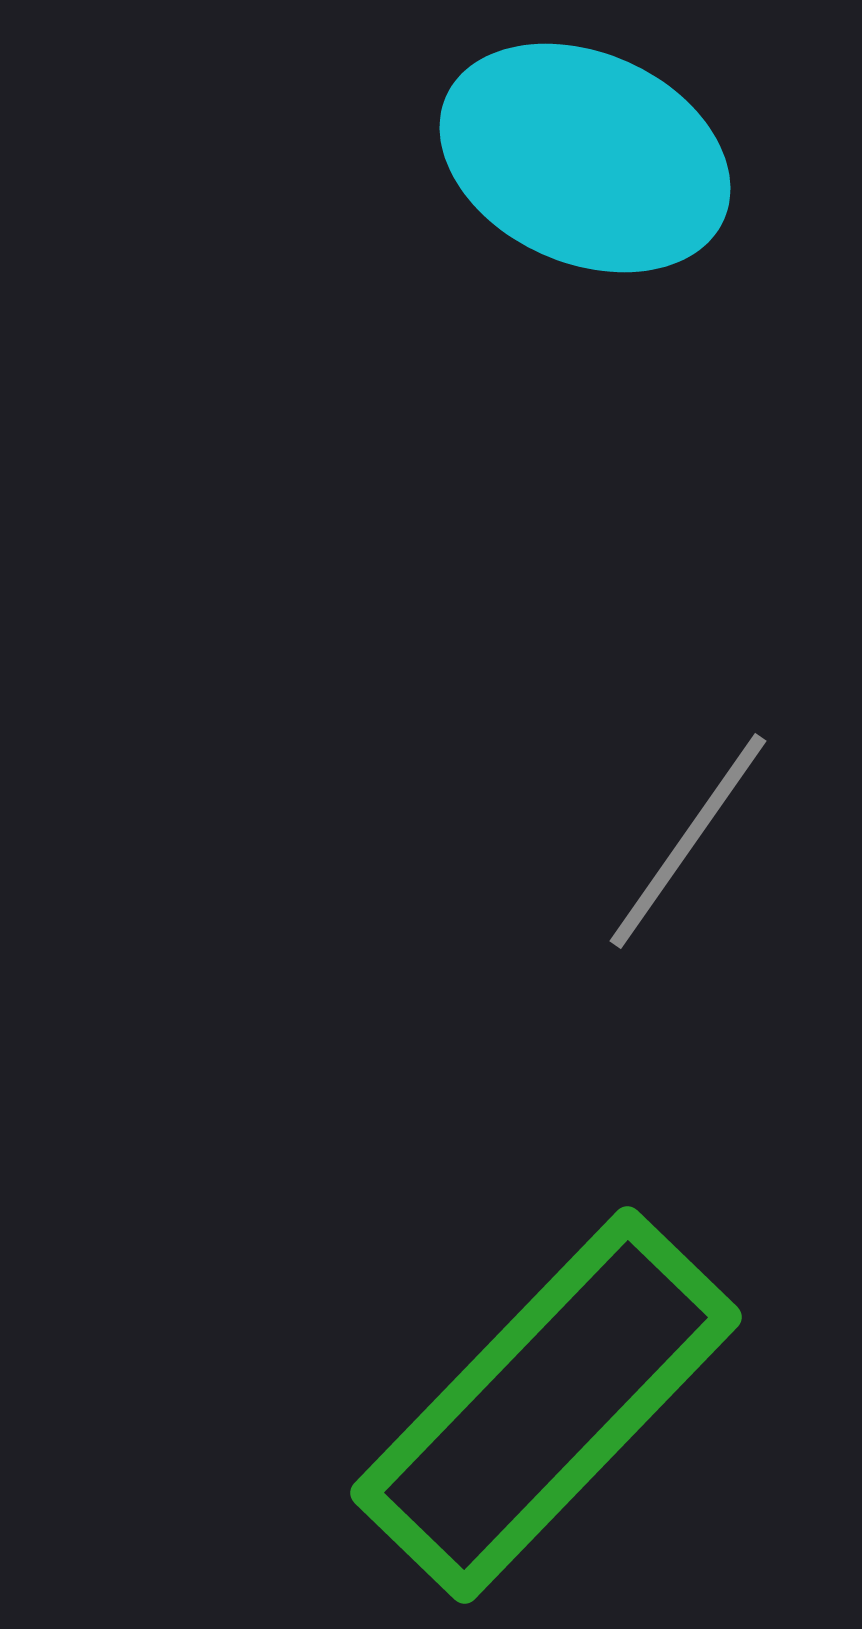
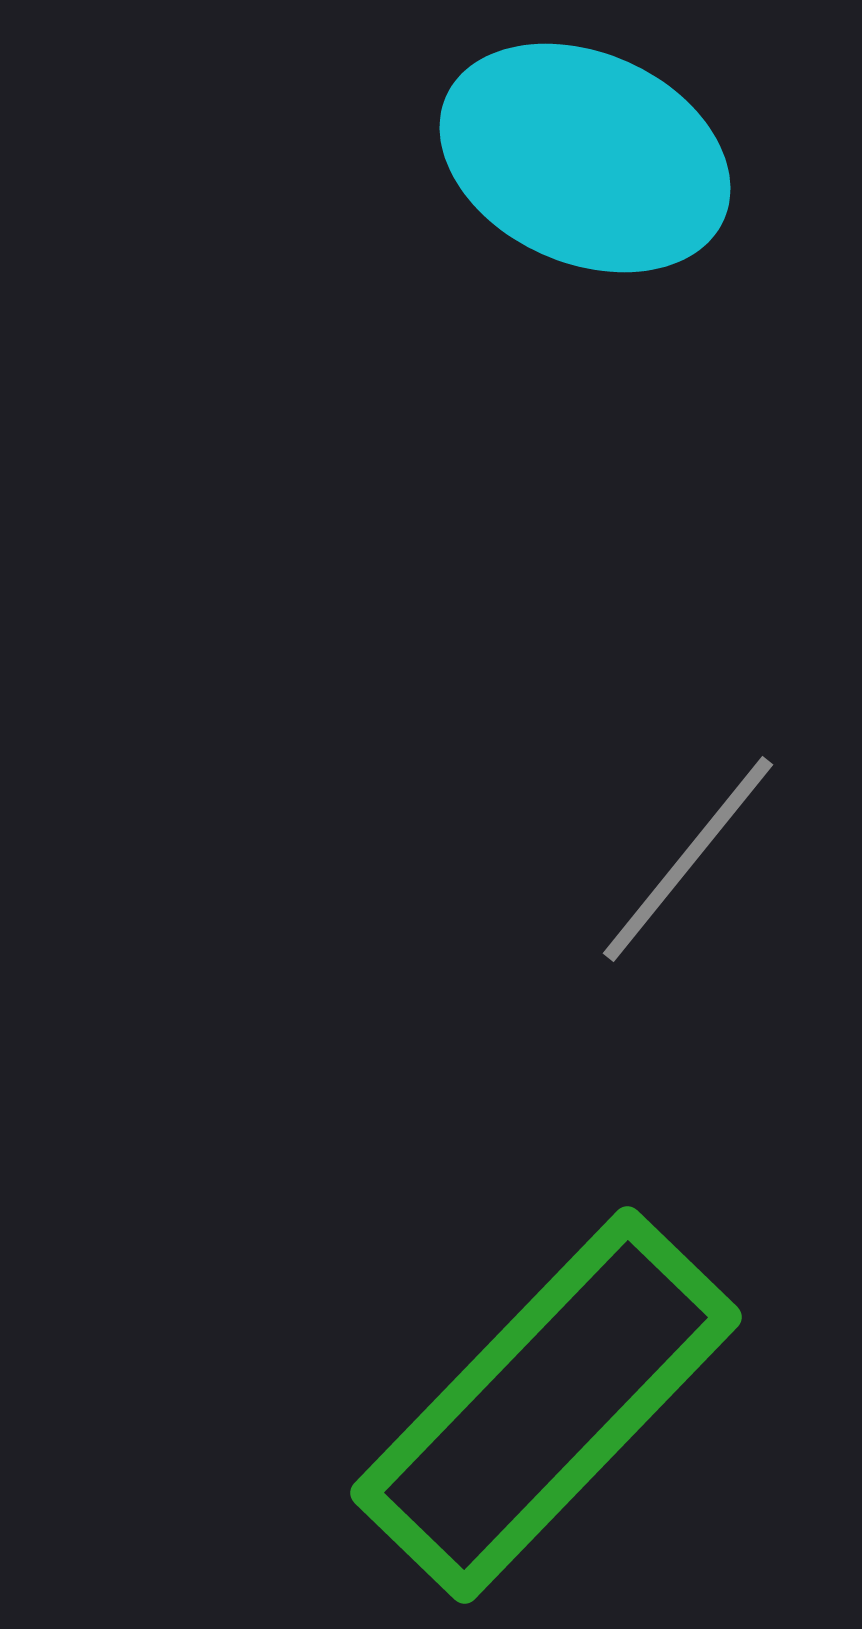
gray line: moved 18 px down; rotated 4 degrees clockwise
